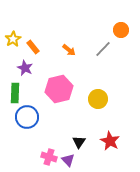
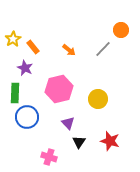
red star: rotated 12 degrees counterclockwise
purple triangle: moved 37 px up
